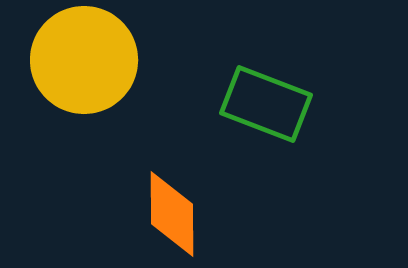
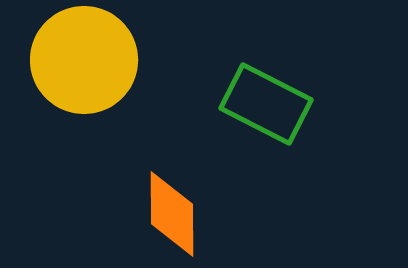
green rectangle: rotated 6 degrees clockwise
